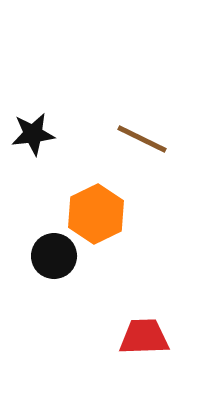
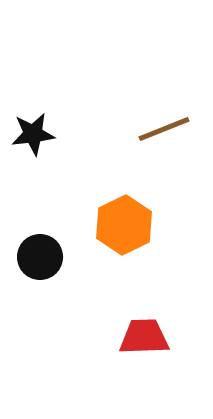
brown line: moved 22 px right, 10 px up; rotated 48 degrees counterclockwise
orange hexagon: moved 28 px right, 11 px down
black circle: moved 14 px left, 1 px down
